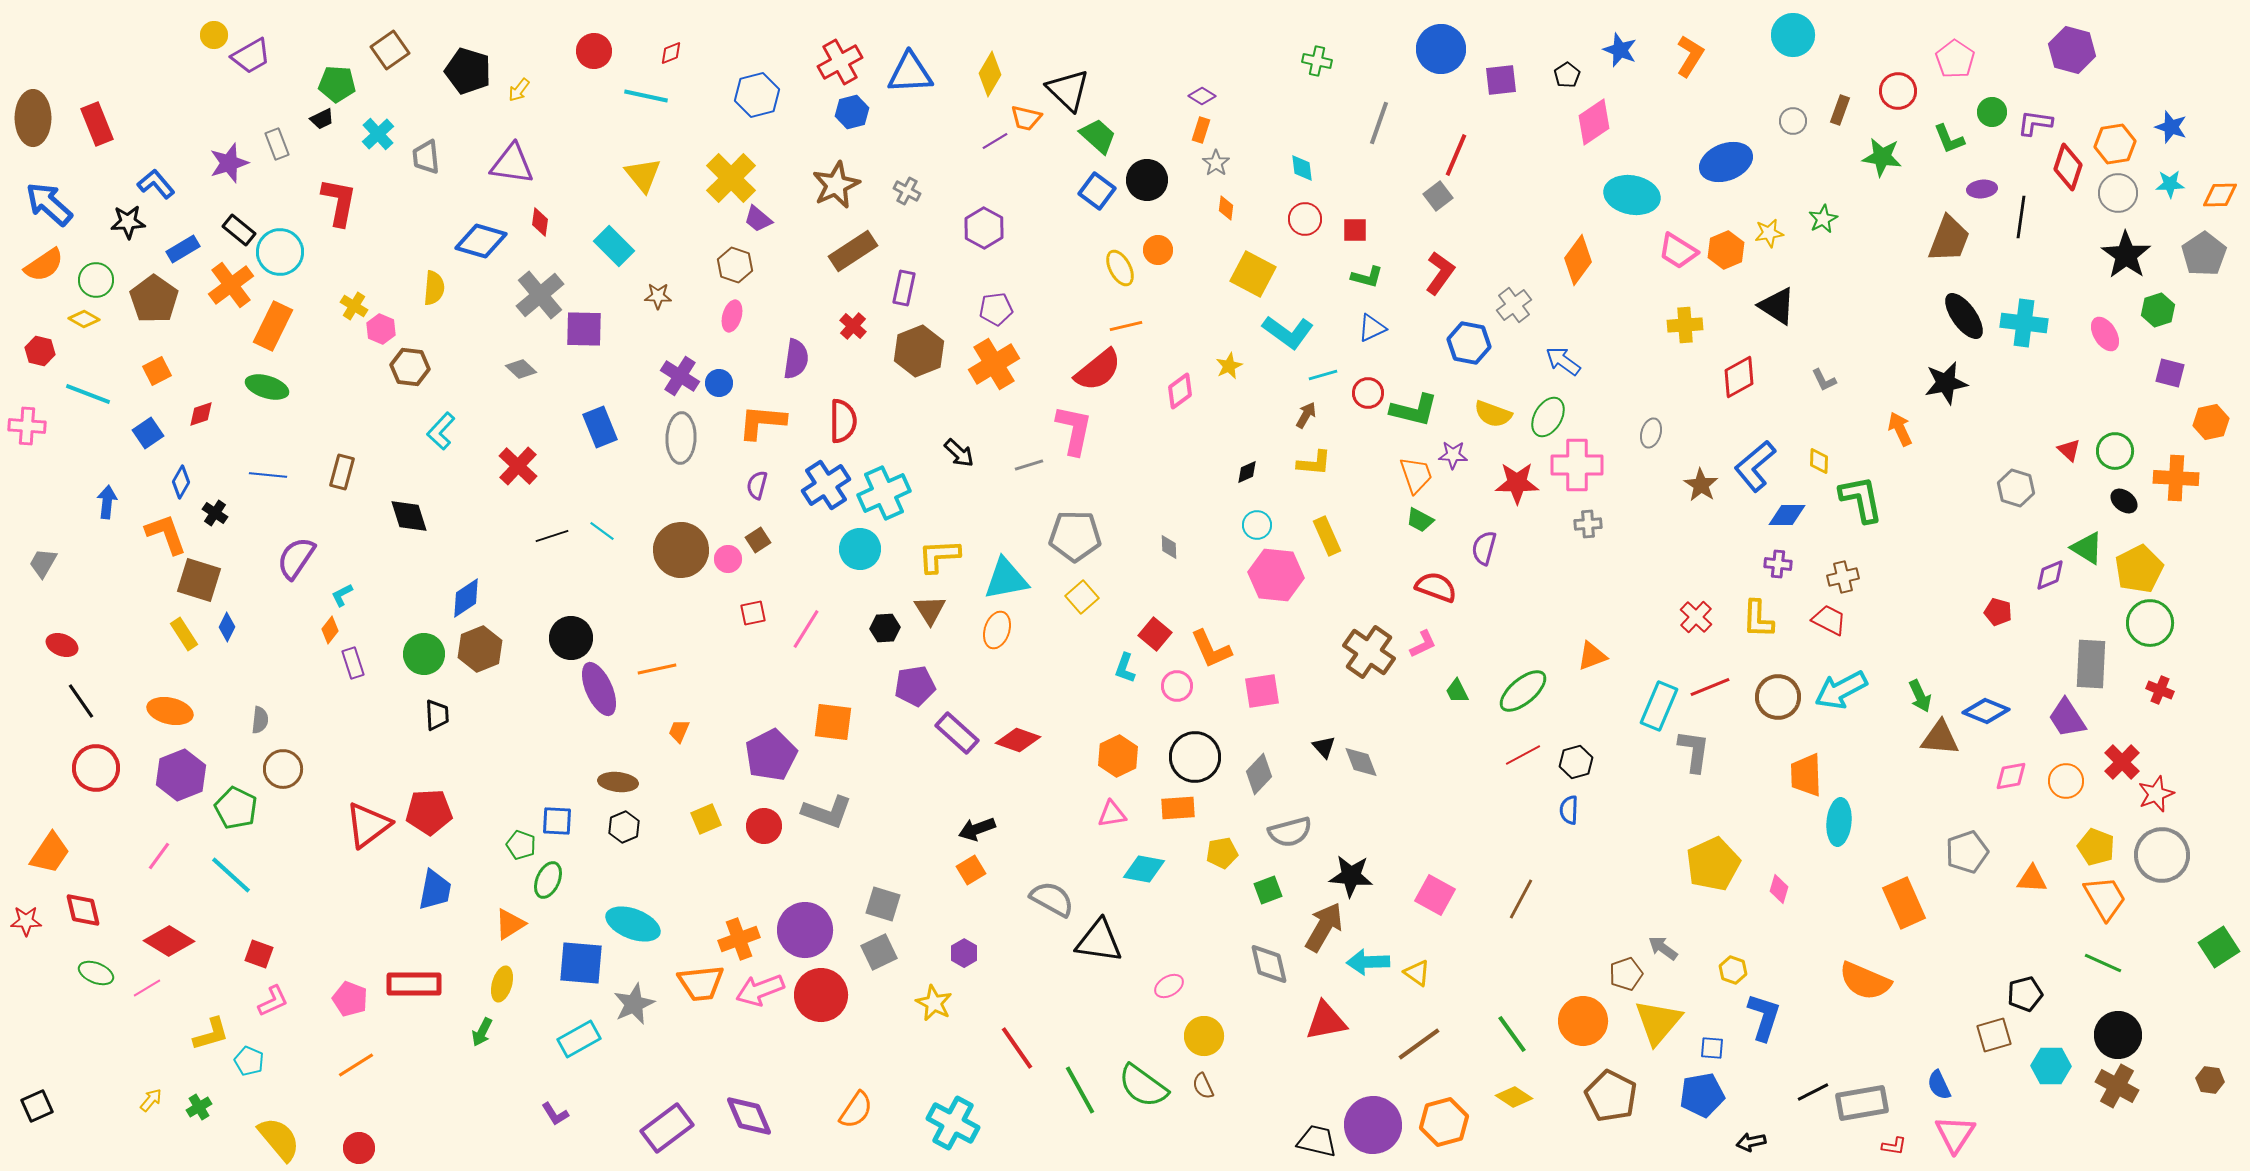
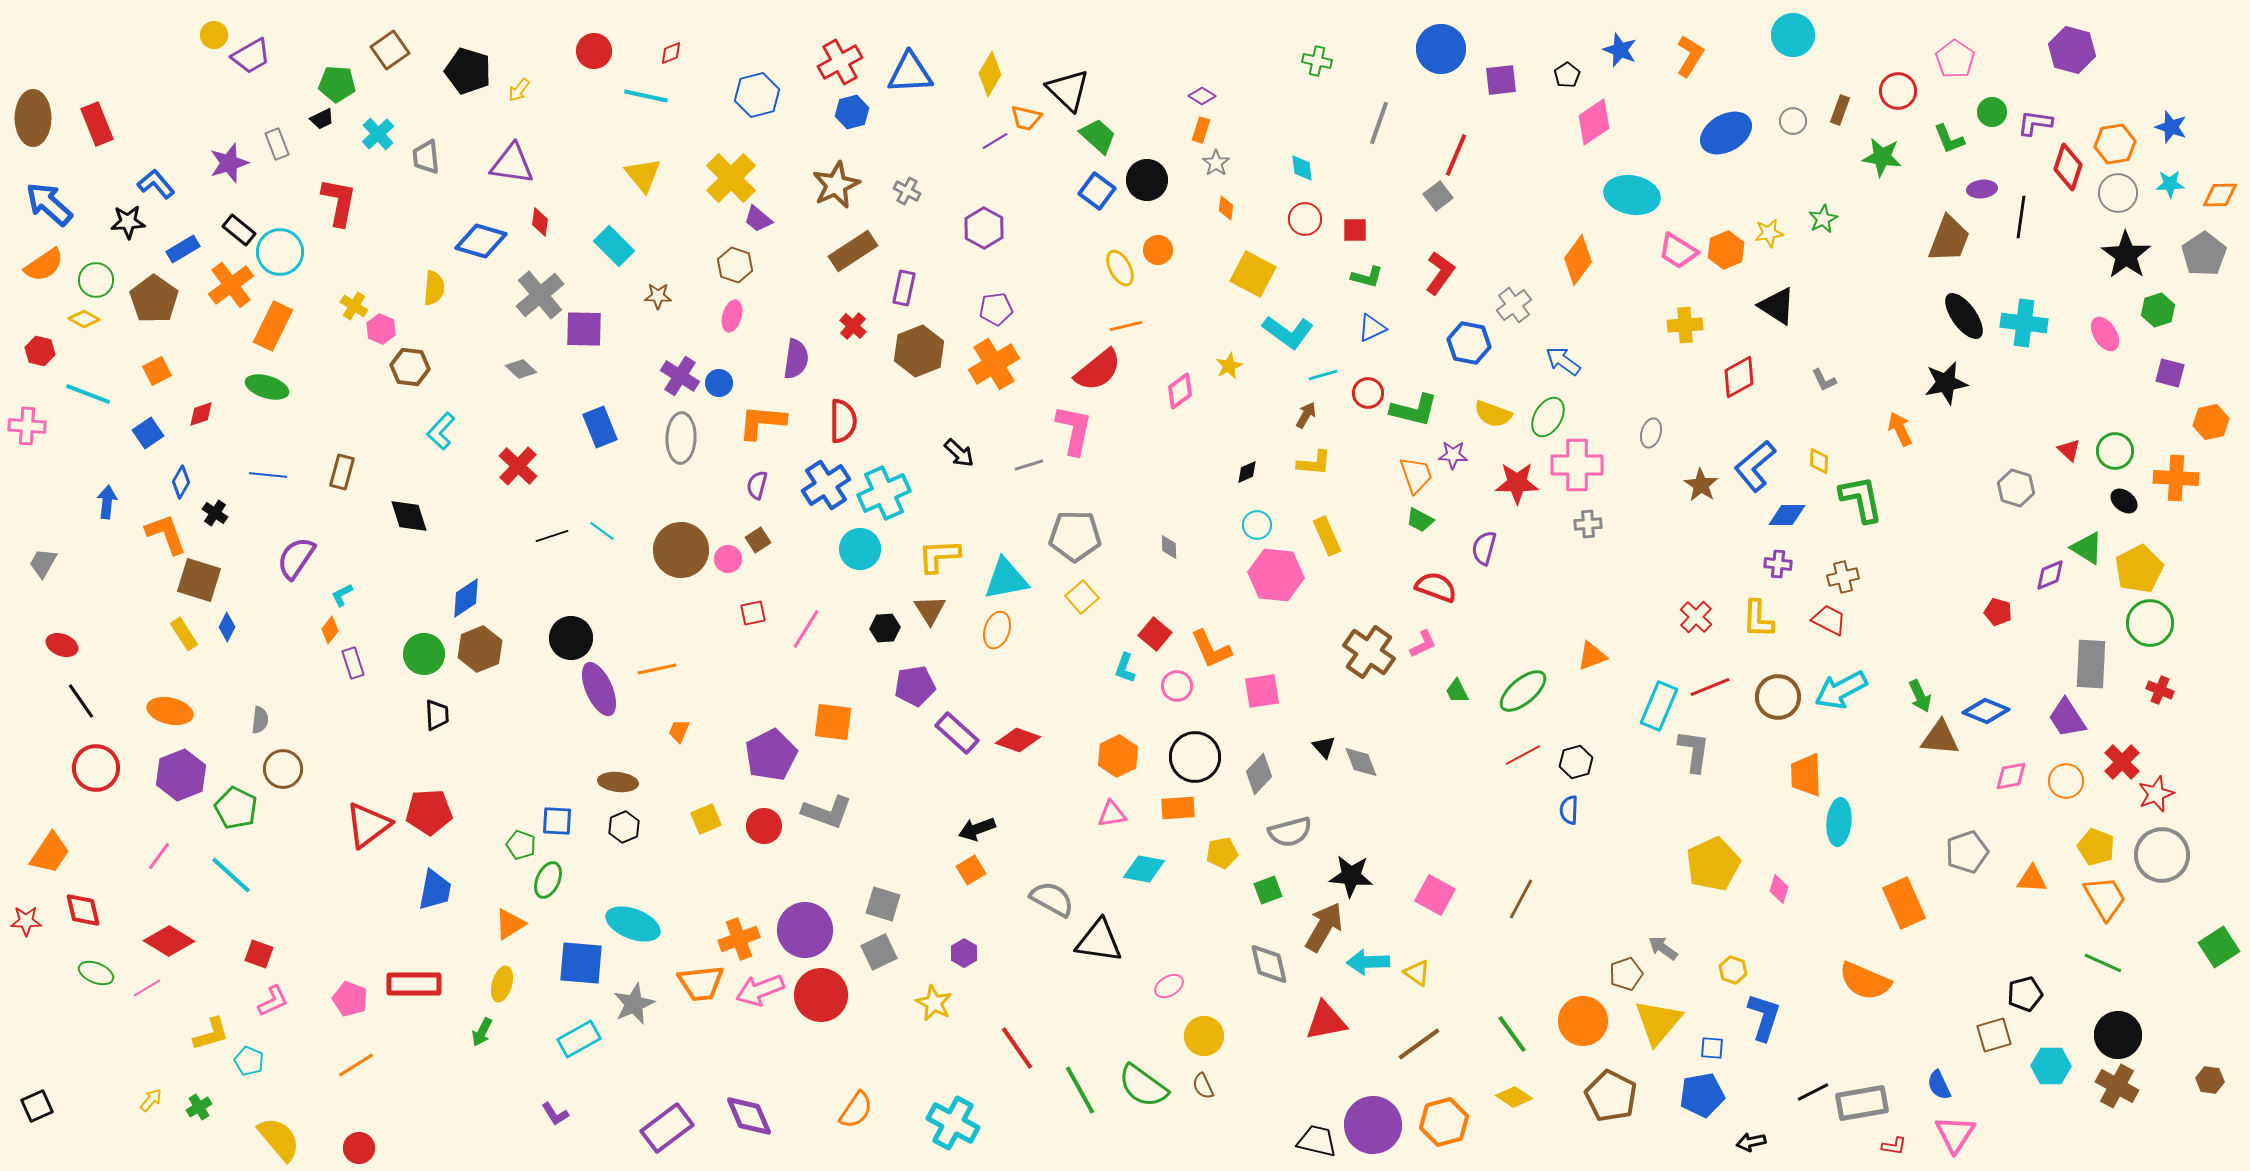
blue ellipse at (1726, 162): moved 29 px up; rotated 9 degrees counterclockwise
